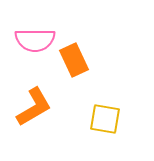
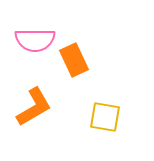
yellow square: moved 2 px up
